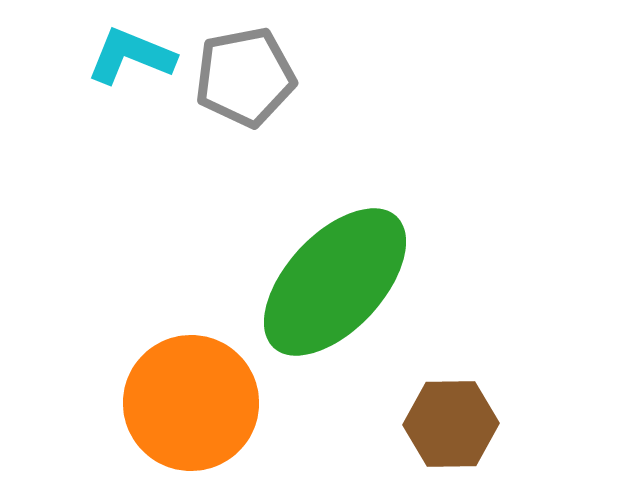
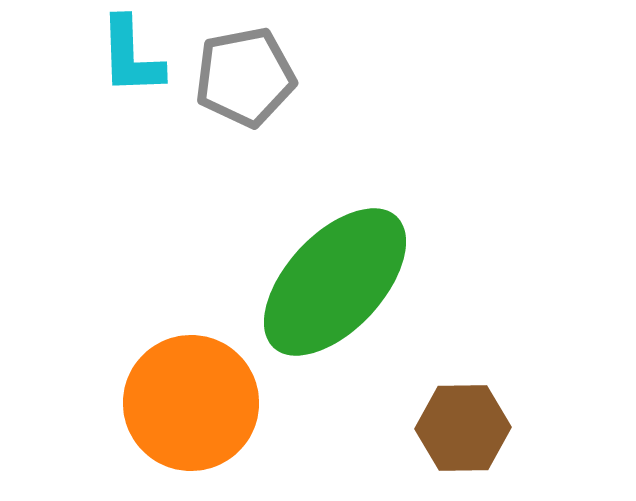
cyan L-shape: rotated 114 degrees counterclockwise
brown hexagon: moved 12 px right, 4 px down
